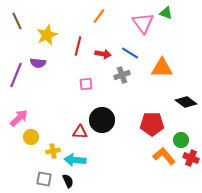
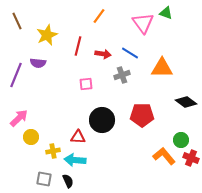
red pentagon: moved 10 px left, 9 px up
red triangle: moved 2 px left, 5 px down
